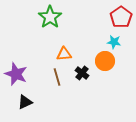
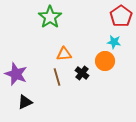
red pentagon: moved 1 px up
